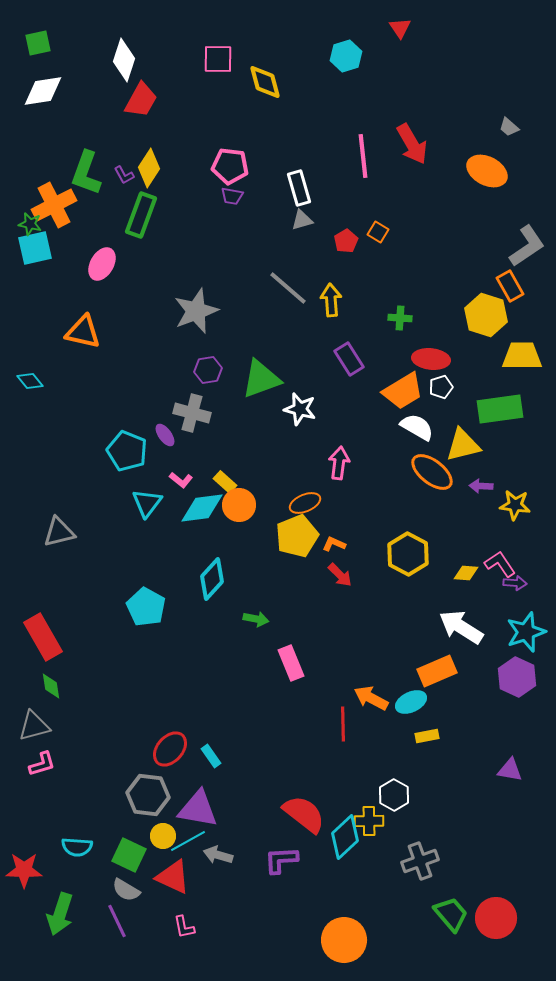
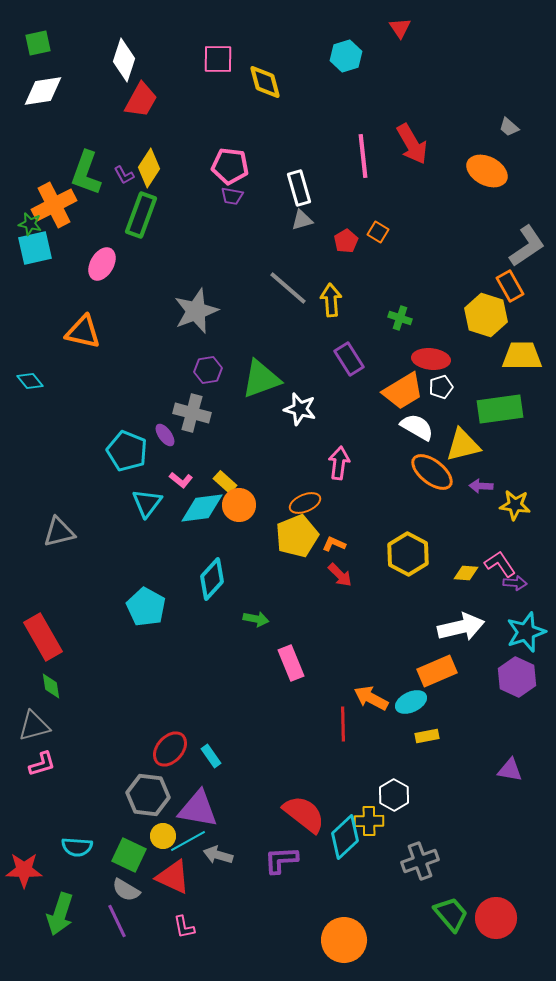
green cross at (400, 318): rotated 15 degrees clockwise
white arrow at (461, 627): rotated 135 degrees clockwise
